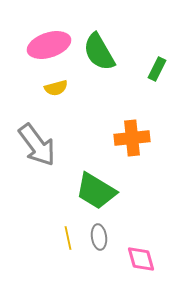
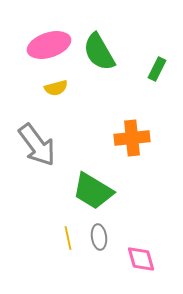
green trapezoid: moved 3 px left
